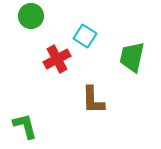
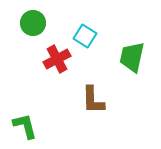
green circle: moved 2 px right, 7 px down
